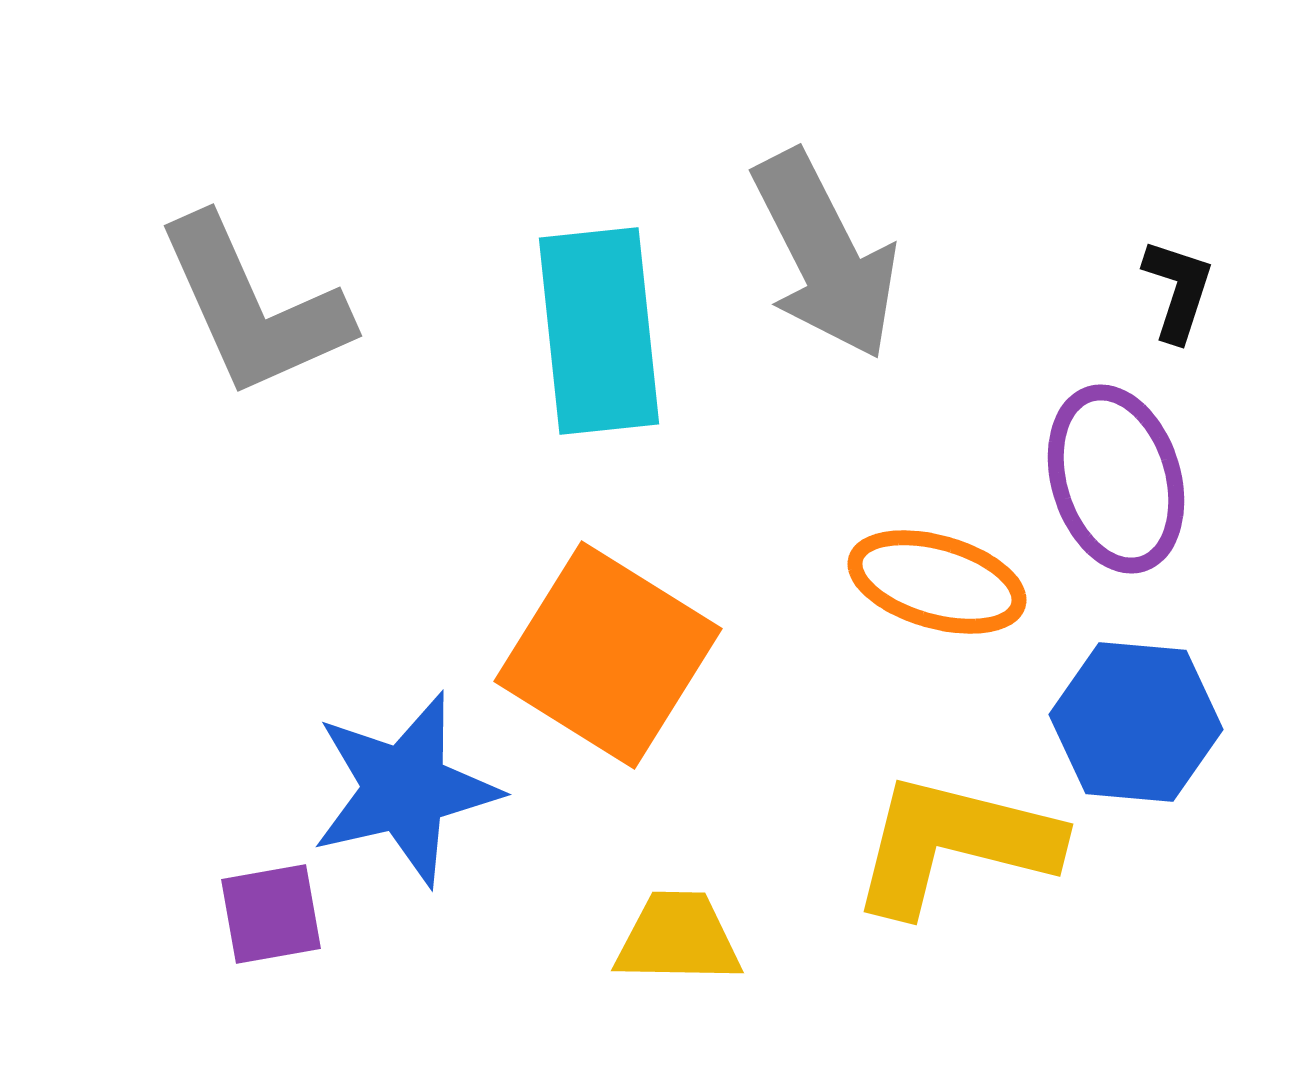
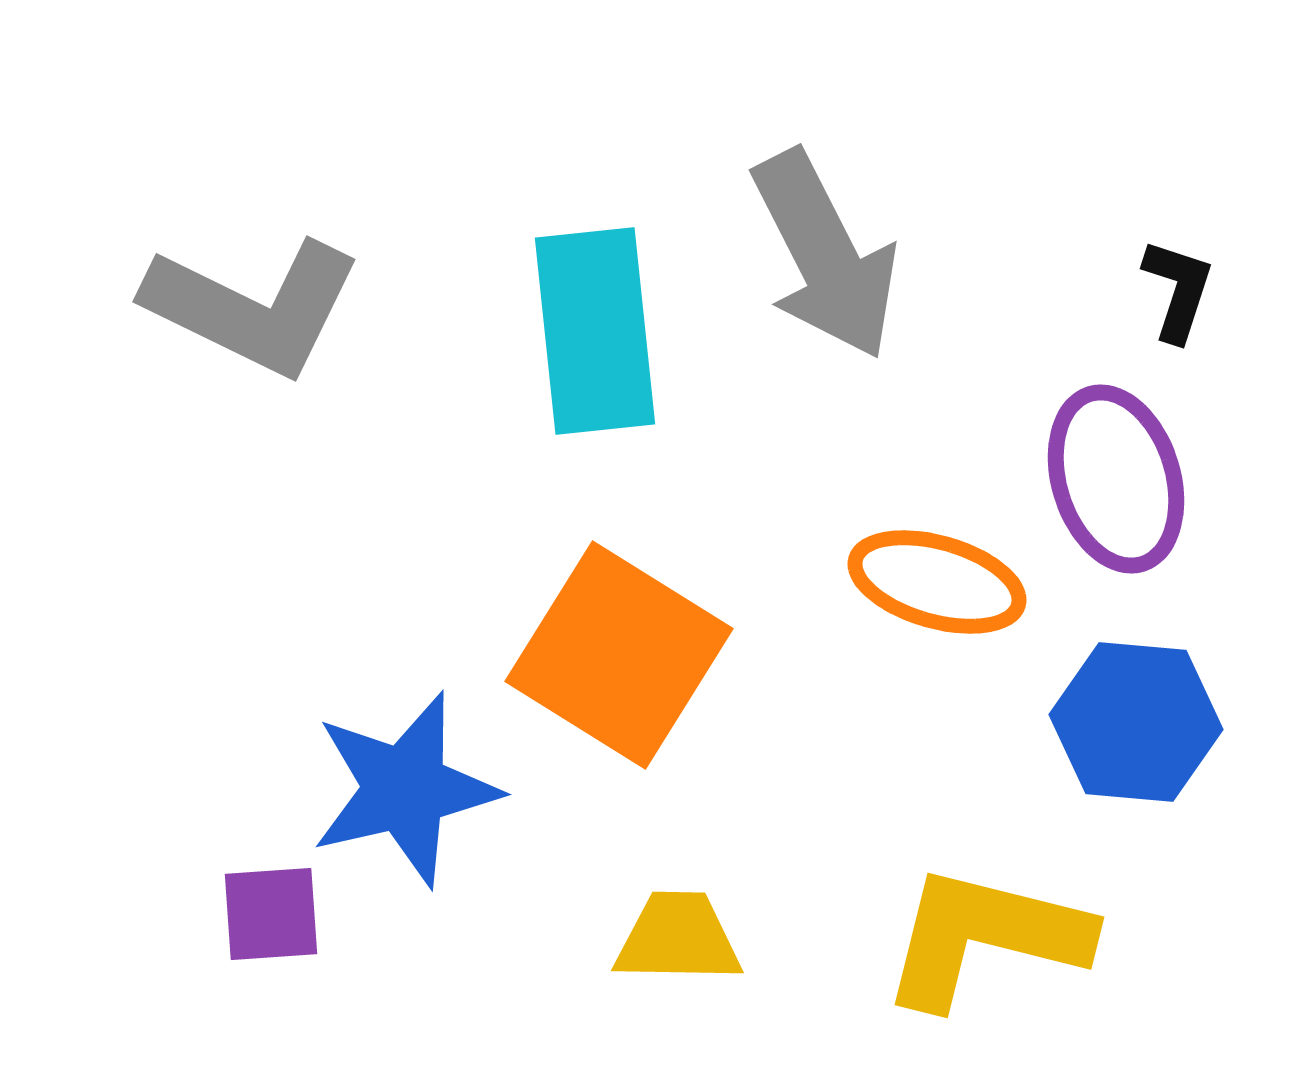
gray L-shape: rotated 40 degrees counterclockwise
cyan rectangle: moved 4 px left
orange square: moved 11 px right
yellow L-shape: moved 31 px right, 93 px down
purple square: rotated 6 degrees clockwise
